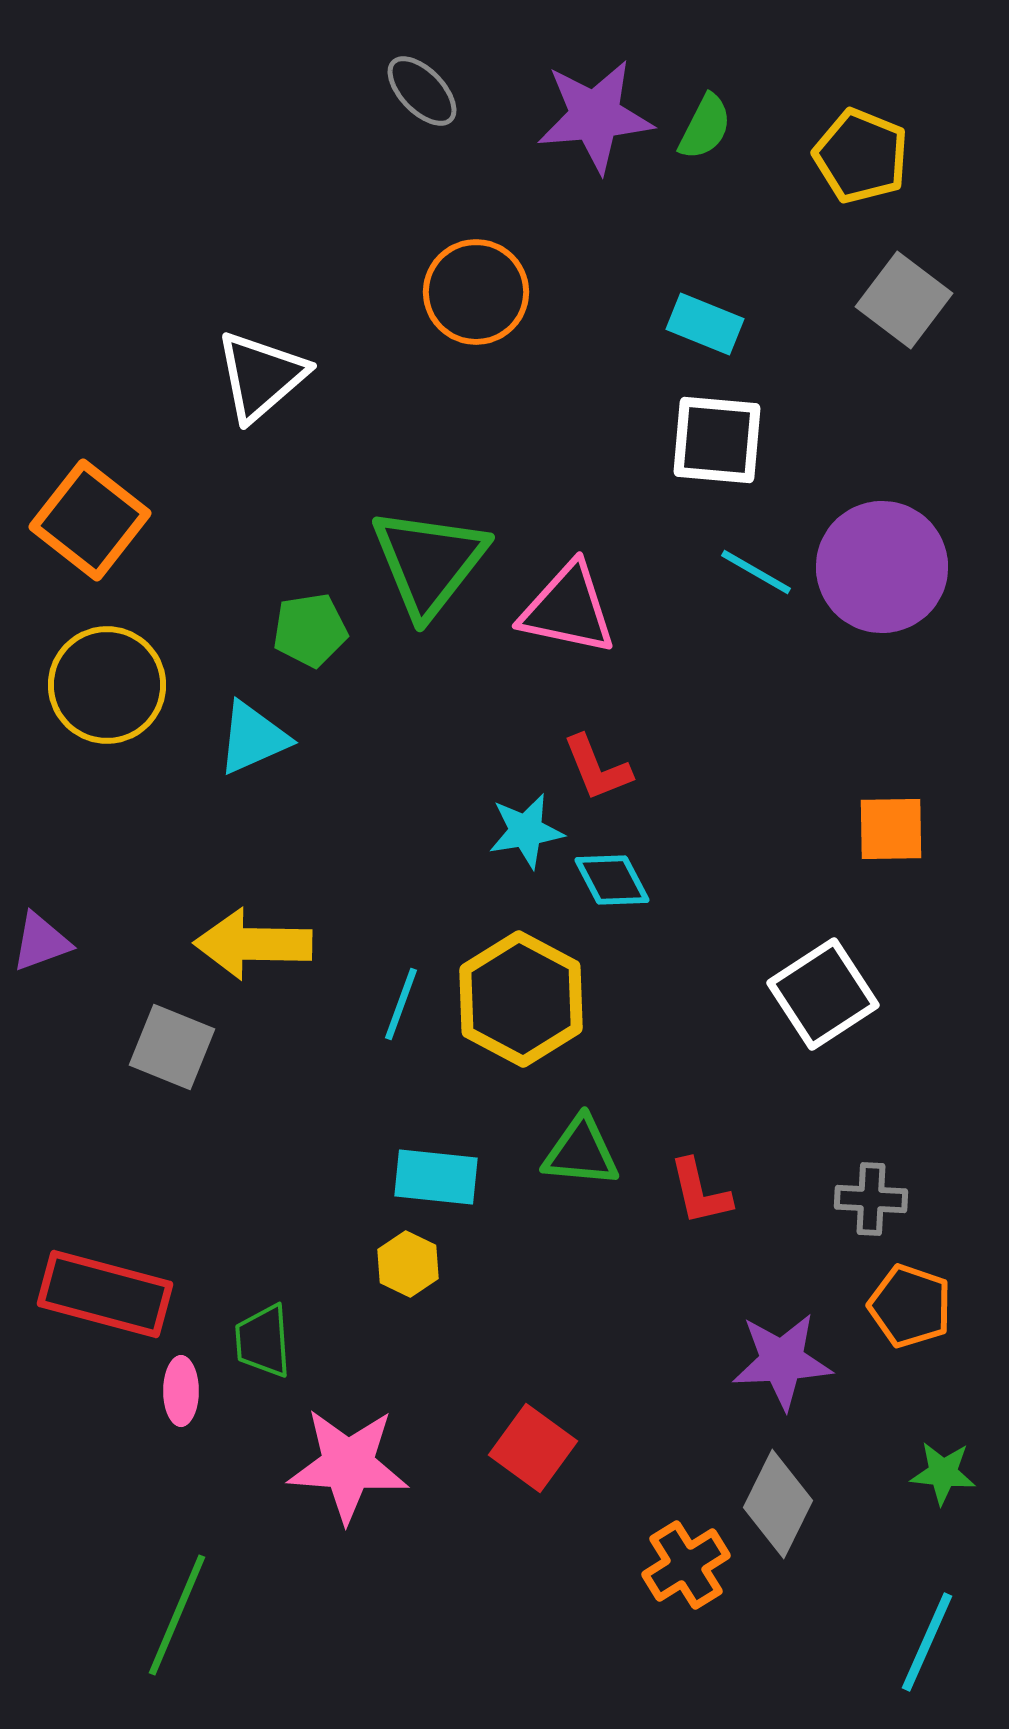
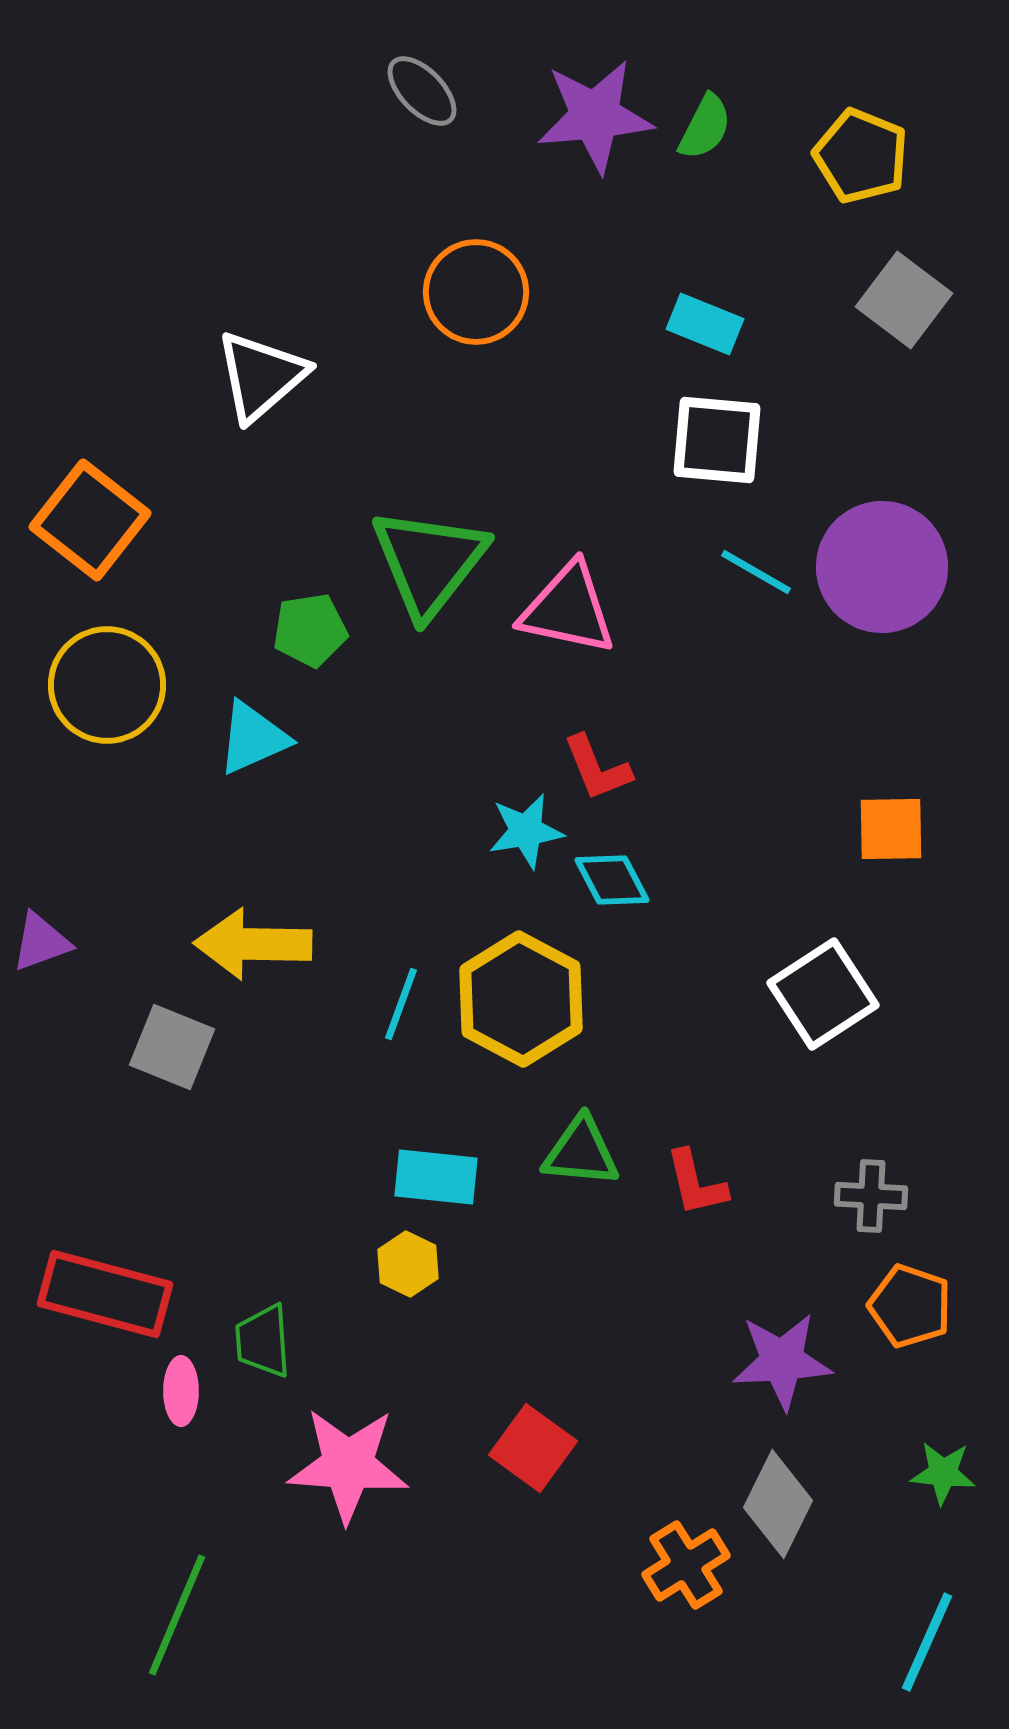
red L-shape at (700, 1192): moved 4 px left, 9 px up
gray cross at (871, 1199): moved 3 px up
